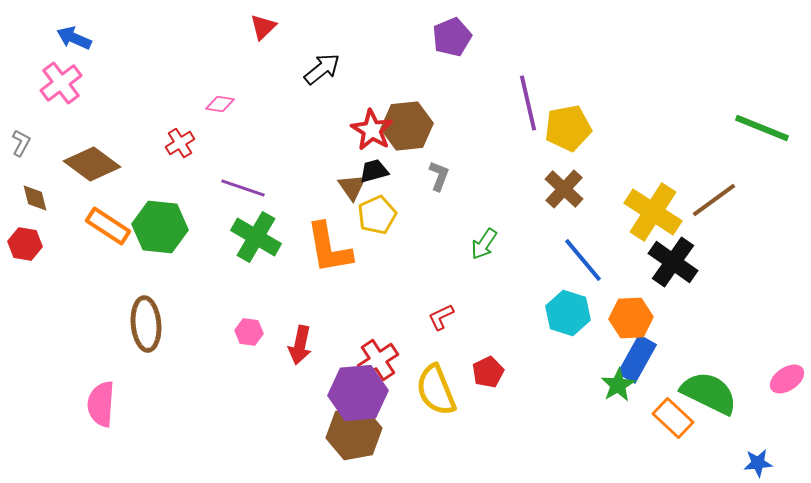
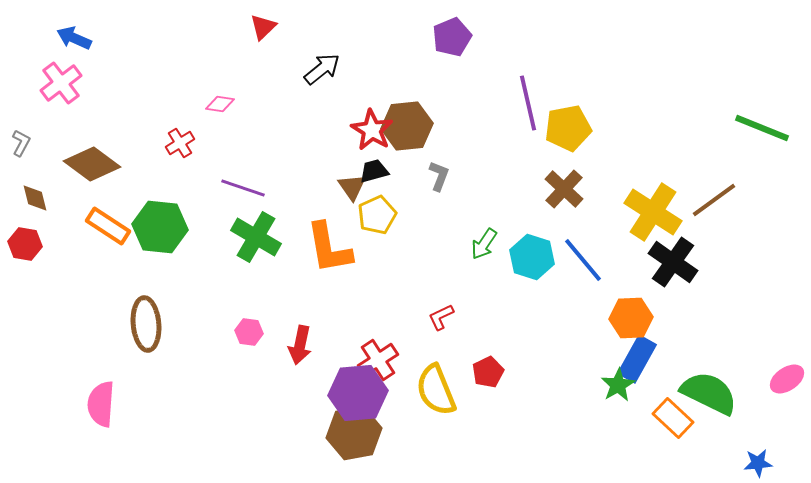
cyan hexagon at (568, 313): moved 36 px left, 56 px up
